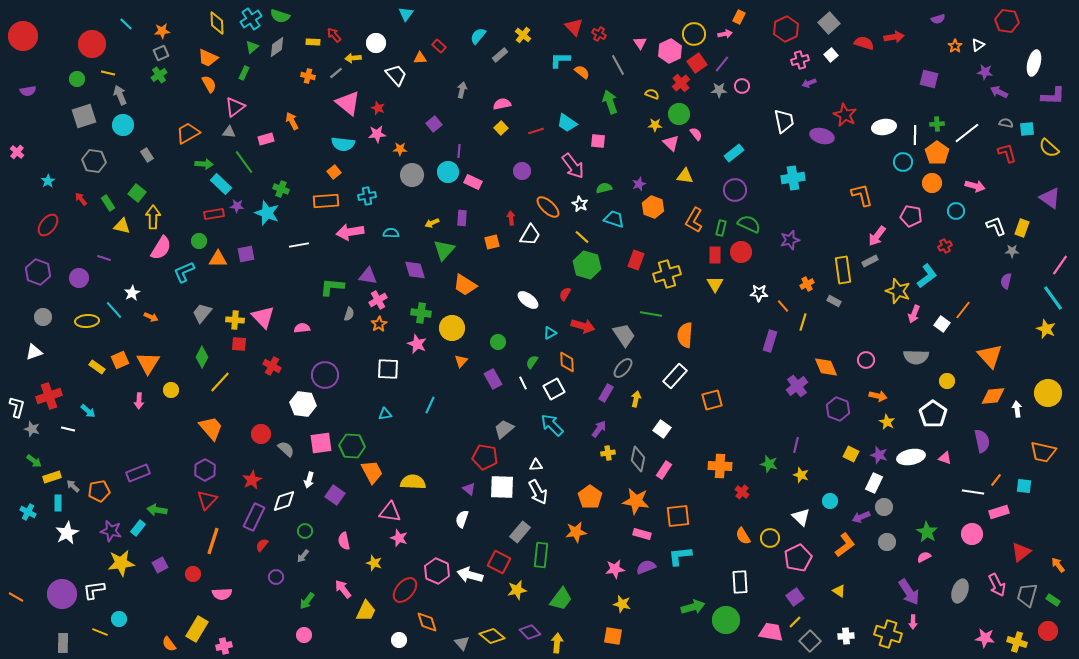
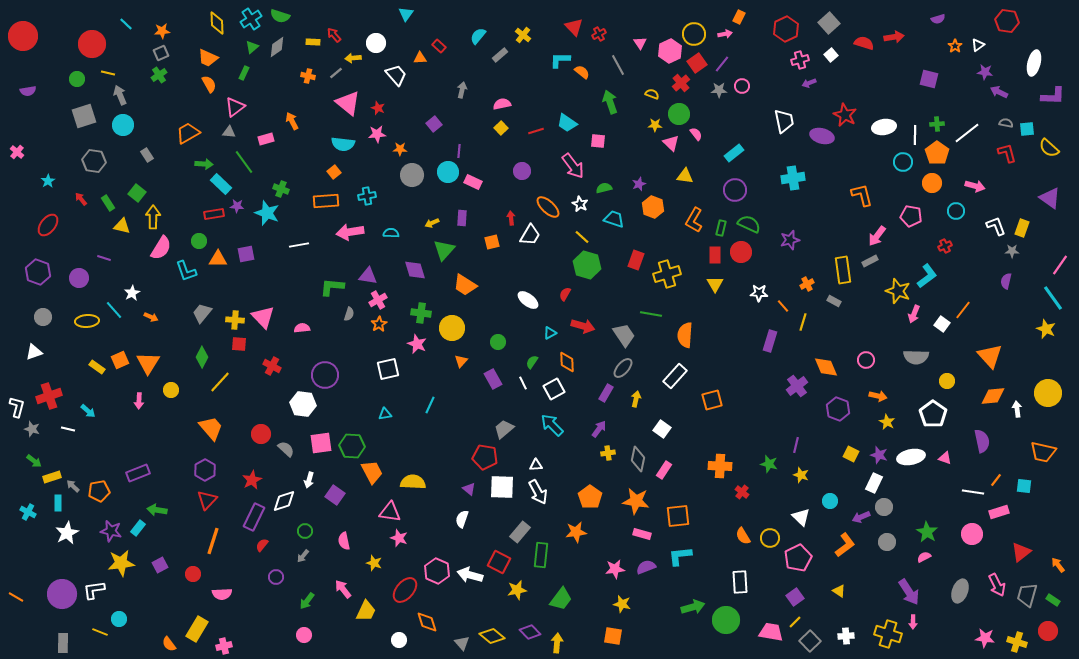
red cross at (599, 34): rotated 32 degrees clockwise
cyan L-shape at (184, 272): moved 2 px right, 1 px up; rotated 85 degrees counterclockwise
white square at (388, 369): rotated 15 degrees counterclockwise
